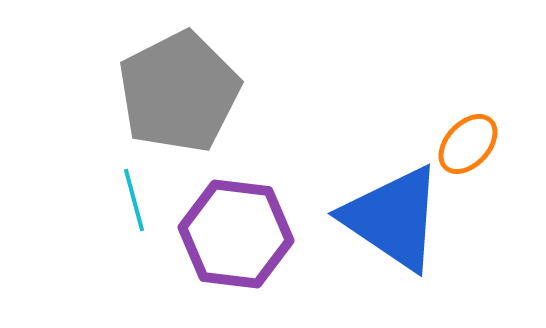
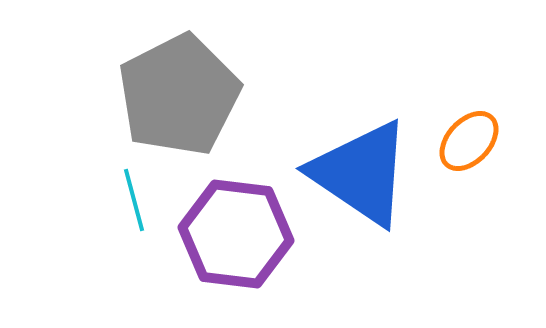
gray pentagon: moved 3 px down
orange ellipse: moved 1 px right, 3 px up
blue triangle: moved 32 px left, 45 px up
